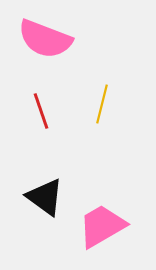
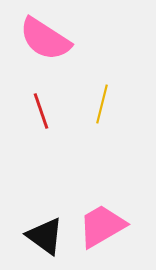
pink semicircle: rotated 12 degrees clockwise
black triangle: moved 39 px down
